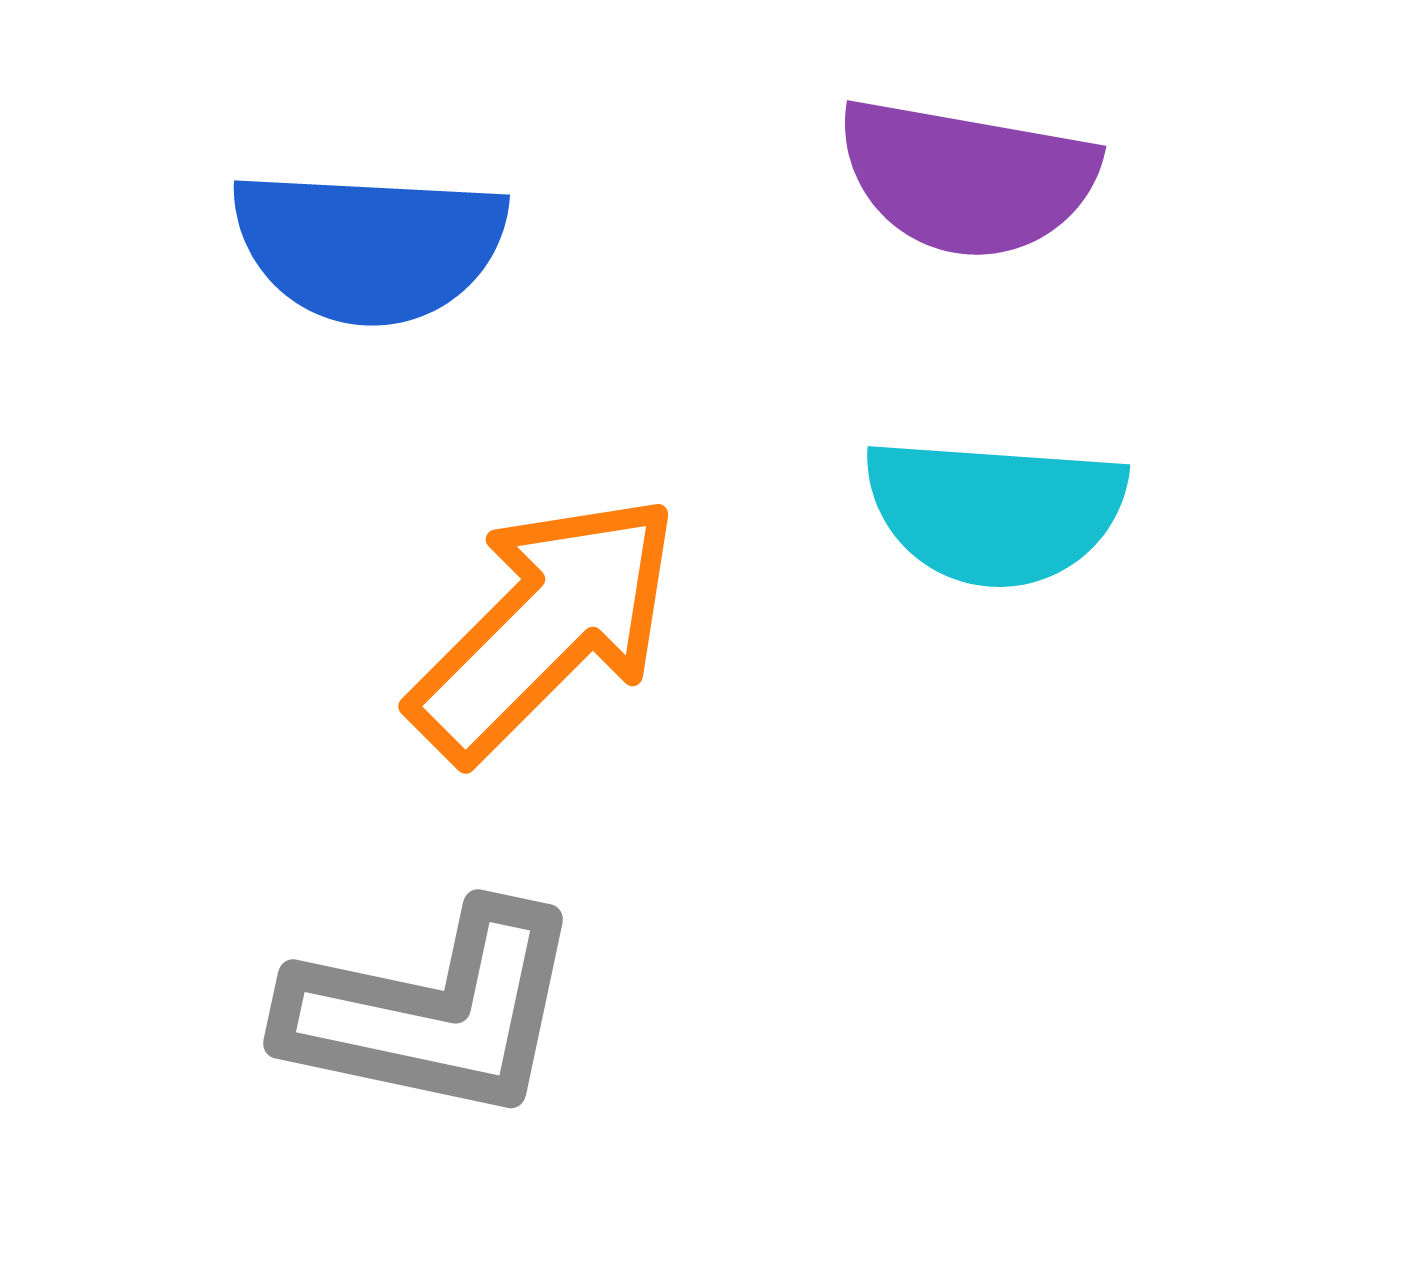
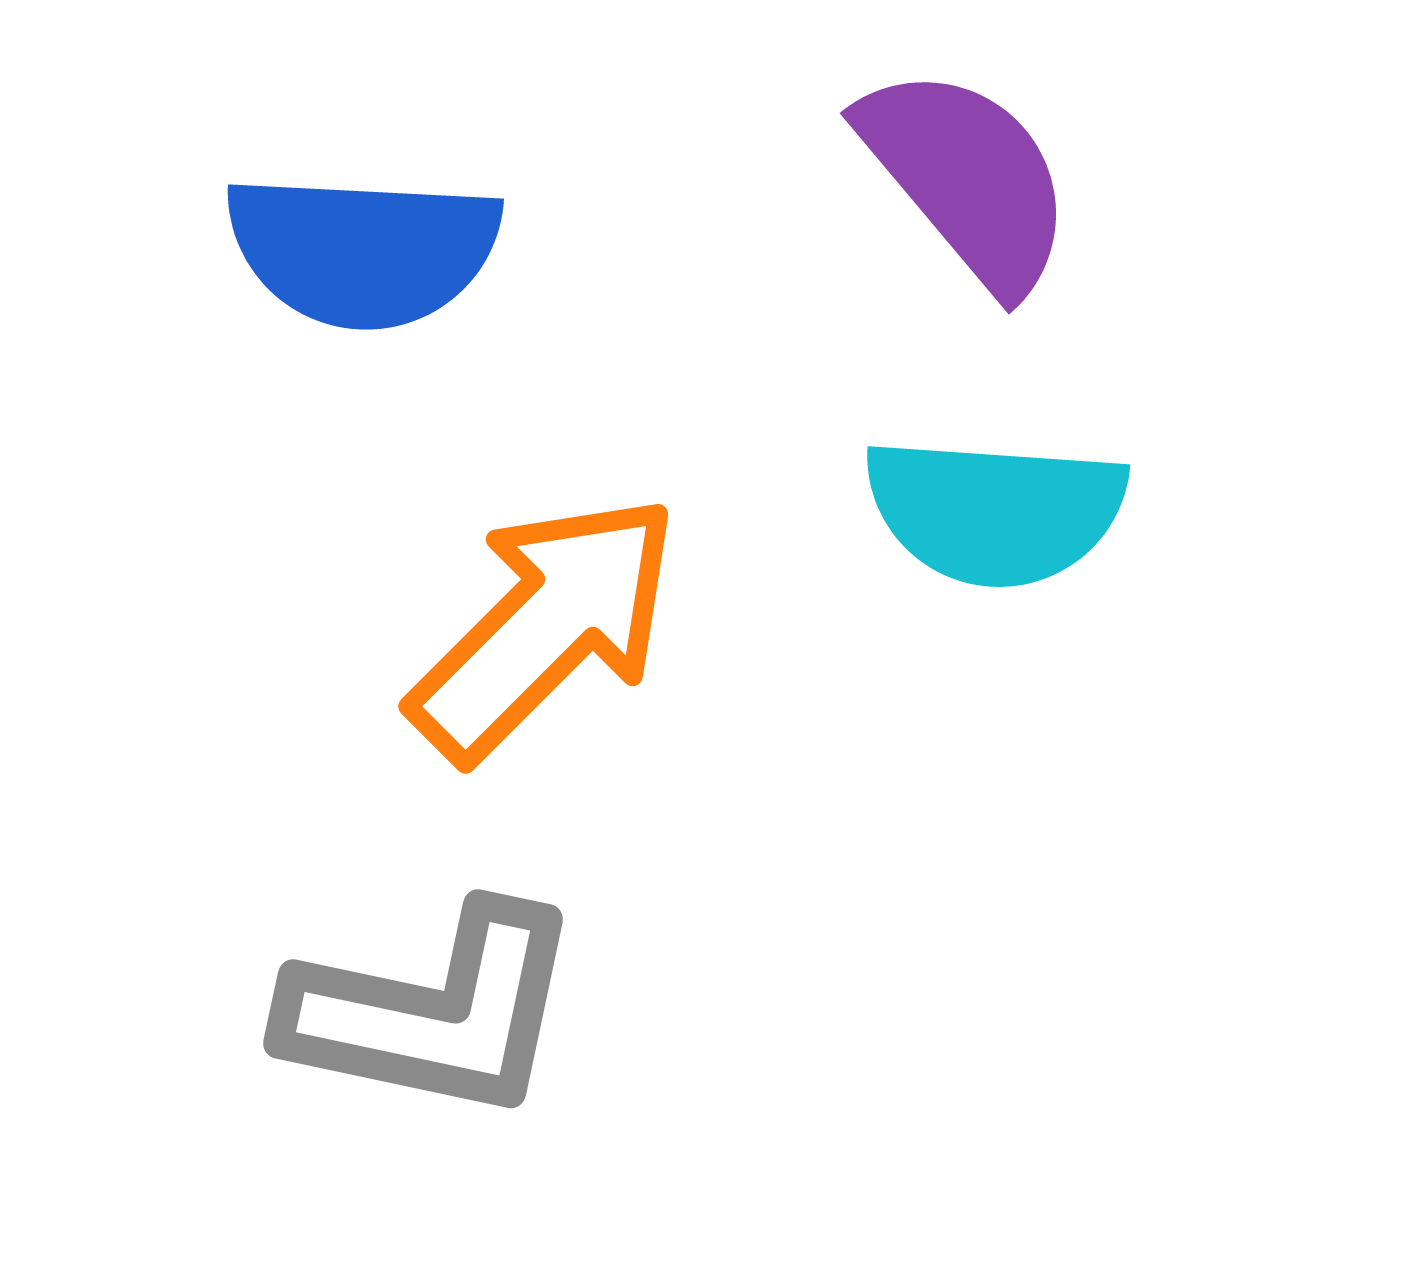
purple semicircle: rotated 140 degrees counterclockwise
blue semicircle: moved 6 px left, 4 px down
